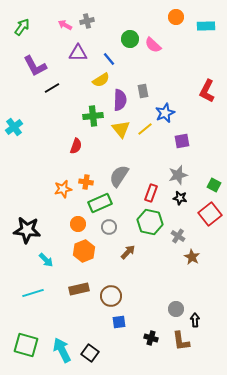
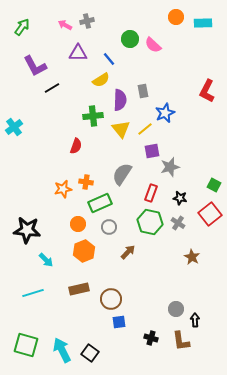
cyan rectangle at (206, 26): moved 3 px left, 3 px up
purple square at (182, 141): moved 30 px left, 10 px down
gray star at (178, 175): moved 8 px left, 8 px up
gray semicircle at (119, 176): moved 3 px right, 2 px up
gray cross at (178, 236): moved 13 px up
brown circle at (111, 296): moved 3 px down
